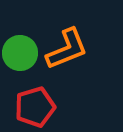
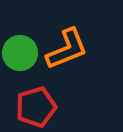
red pentagon: moved 1 px right
